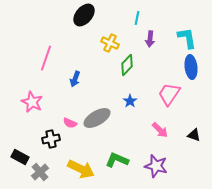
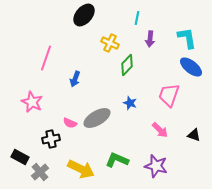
blue ellipse: rotated 45 degrees counterclockwise
pink trapezoid: moved 1 px down; rotated 15 degrees counterclockwise
blue star: moved 2 px down; rotated 16 degrees counterclockwise
